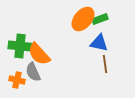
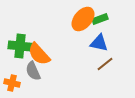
brown line: rotated 60 degrees clockwise
gray semicircle: moved 1 px up
orange cross: moved 5 px left, 3 px down
